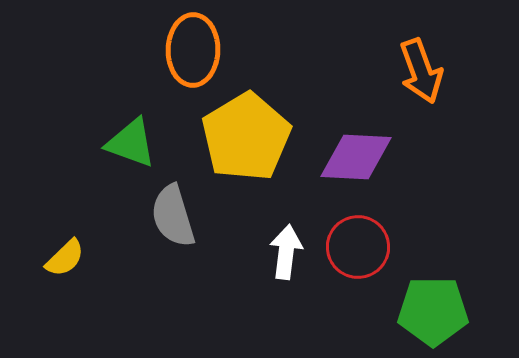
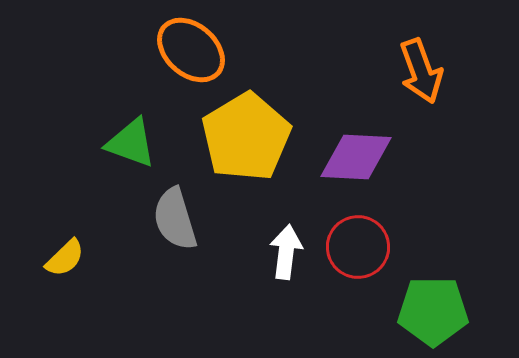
orange ellipse: moved 2 px left; rotated 50 degrees counterclockwise
gray semicircle: moved 2 px right, 3 px down
